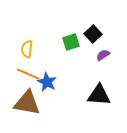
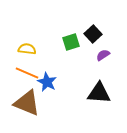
yellow semicircle: rotated 90 degrees clockwise
orange line: moved 1 px left, 1 px up
black triangle: moved 2 px up
brown triangle: rotated 12 degrees clockwise
